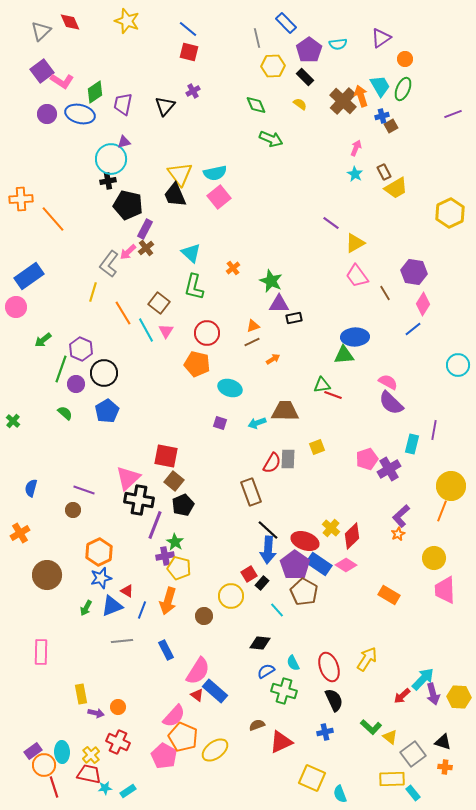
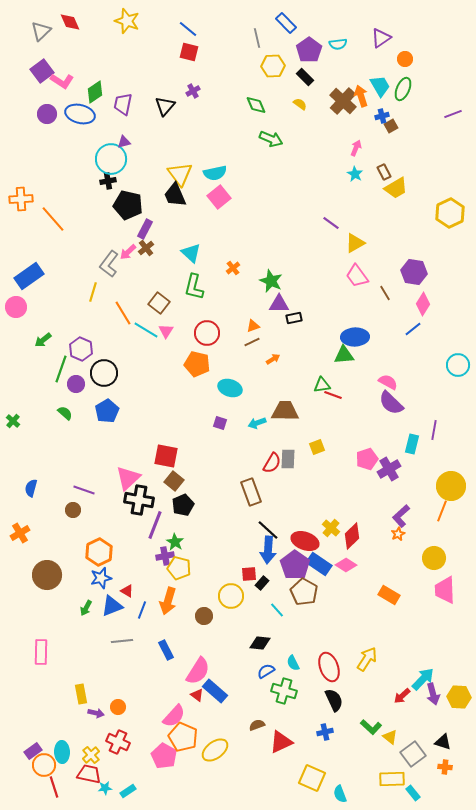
cyan line at (146, 330): rotated 30 degrees counterclockwise
red square at (249, 574): rotated 28 degrees clockwise
